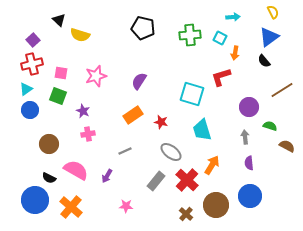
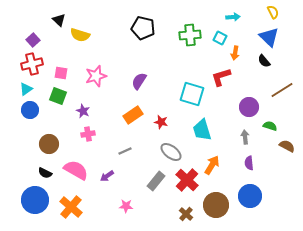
blue triangle at (269, 37): rotated 40 degrees counterclockwise
purple arrow at (107, 176): rotated 24 degrees clockwise
black semicircle at (49, 178): moved 4 px left, 5 px up
